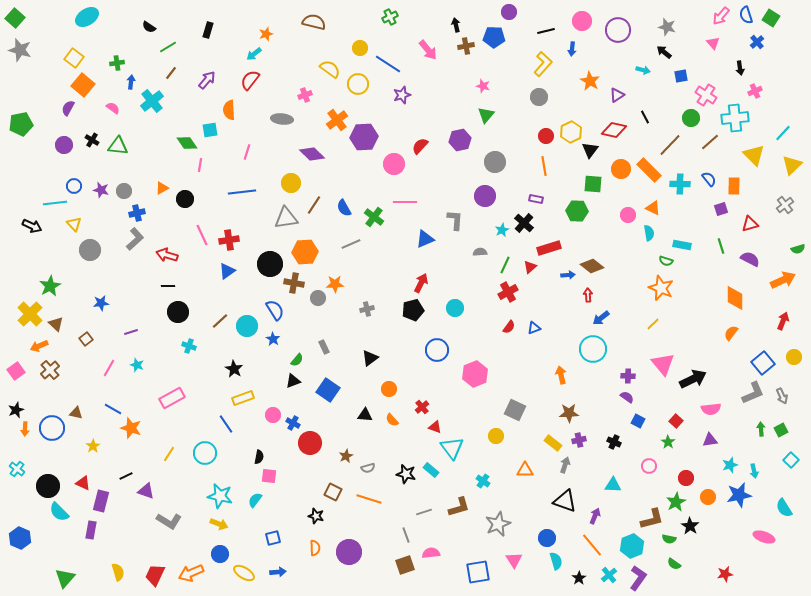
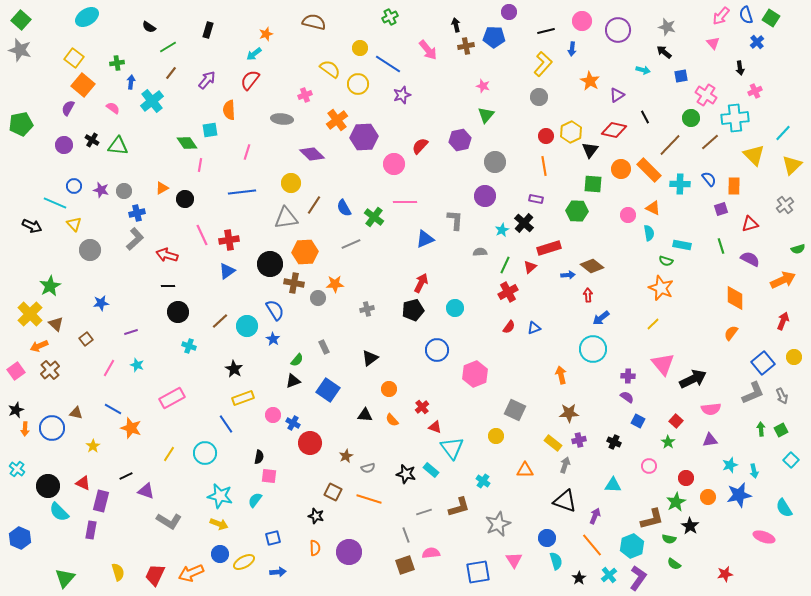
green square at (15, 18): moved 6 px right, 2 px down
cyan line at (55, 203): rotated 30 degrees clockwise
yellow ellipse at (244, 573): moved 11 px up; rotated 60 degrees counterclockwise
